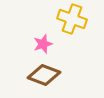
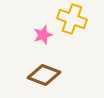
pink star: moved 9 px up
